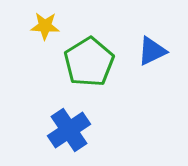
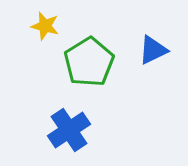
yellow star: rotated 12 degrees clockwise
blue triangle: moved 1 px right, 1 px up
